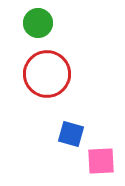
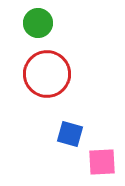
blue square: moved 1 px left
pink square: moved 1 px right, 1 px down
